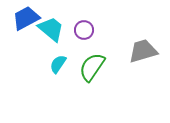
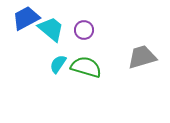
gray trapezoid: moved 1 px left, 6 px down
green semicircle: moved 6 px left; rotated 72 degrees clockwise
